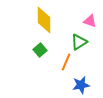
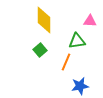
pink triangle: rotated 16 degrees counterclockwise
green triangle: moved 2 px left, 1 px up; rotated 24 degrees clockwise
blue star: moved 1 px left, 1 px down
